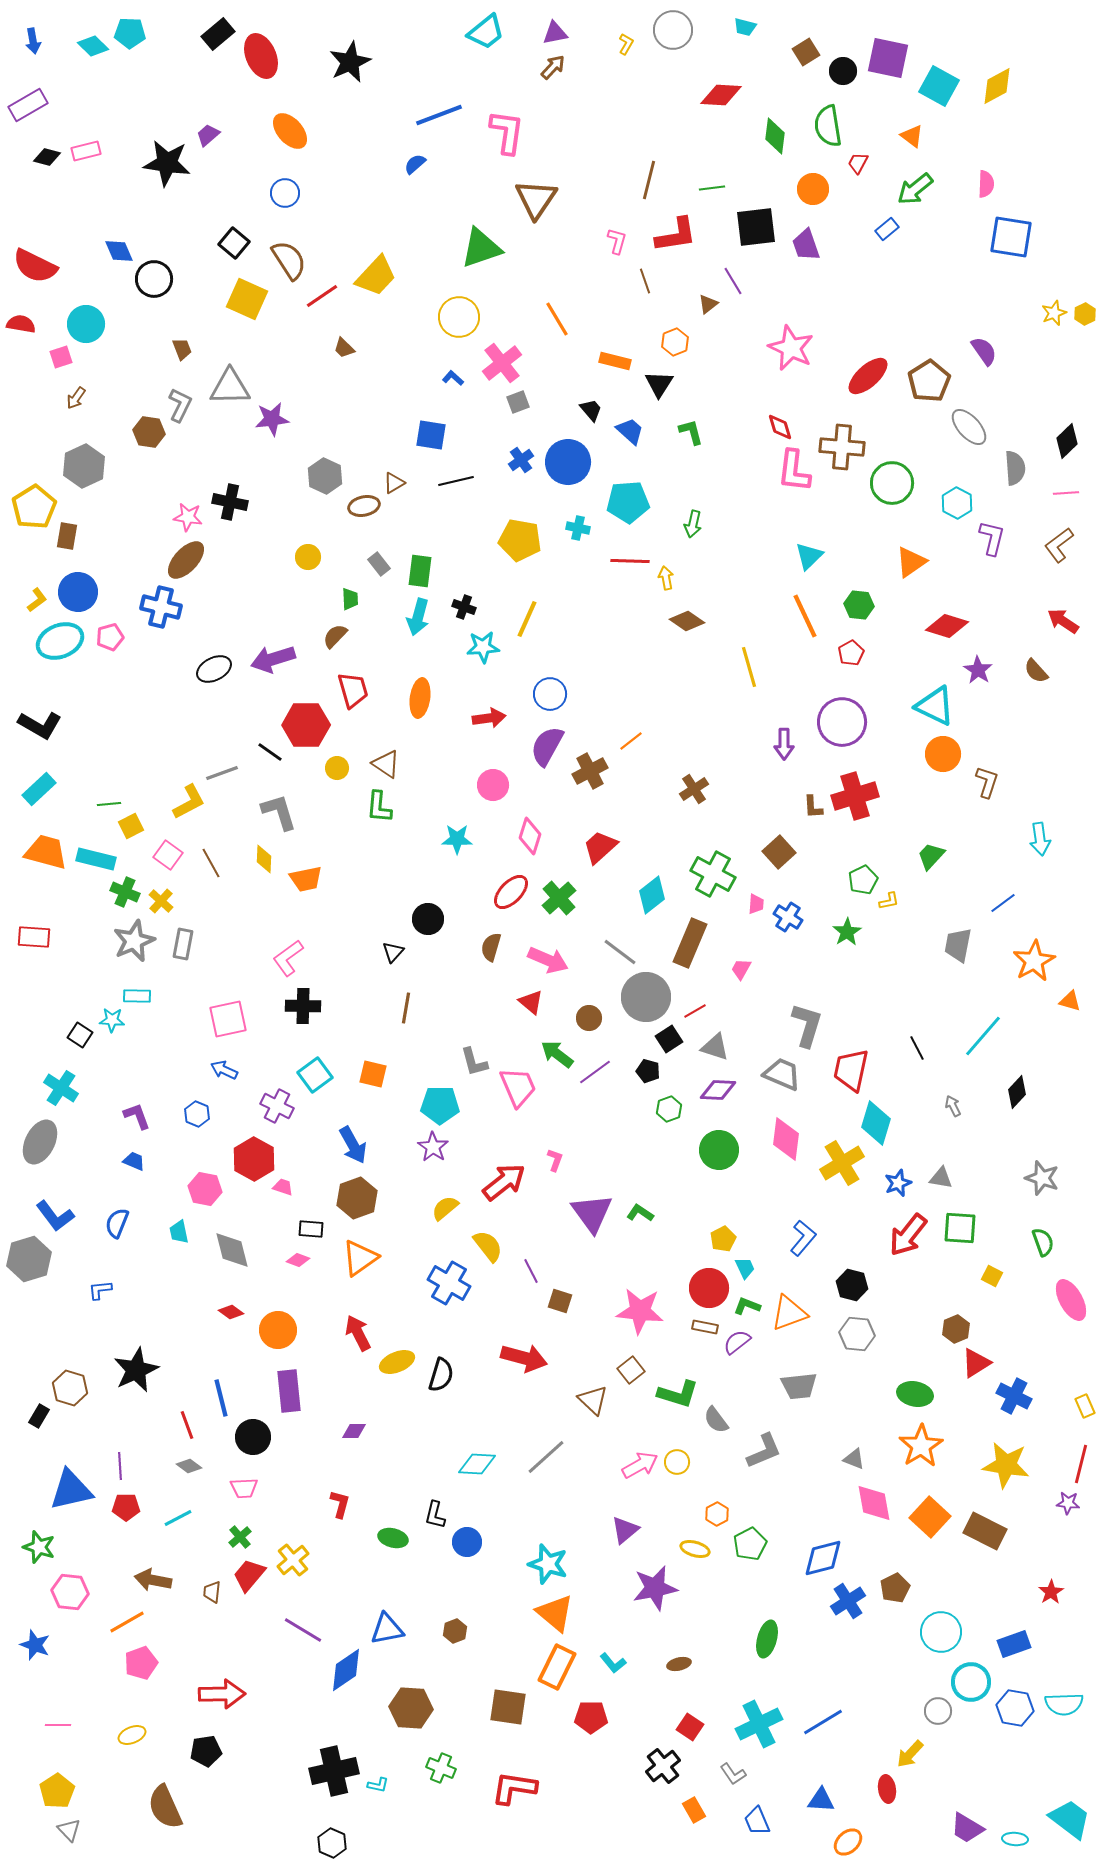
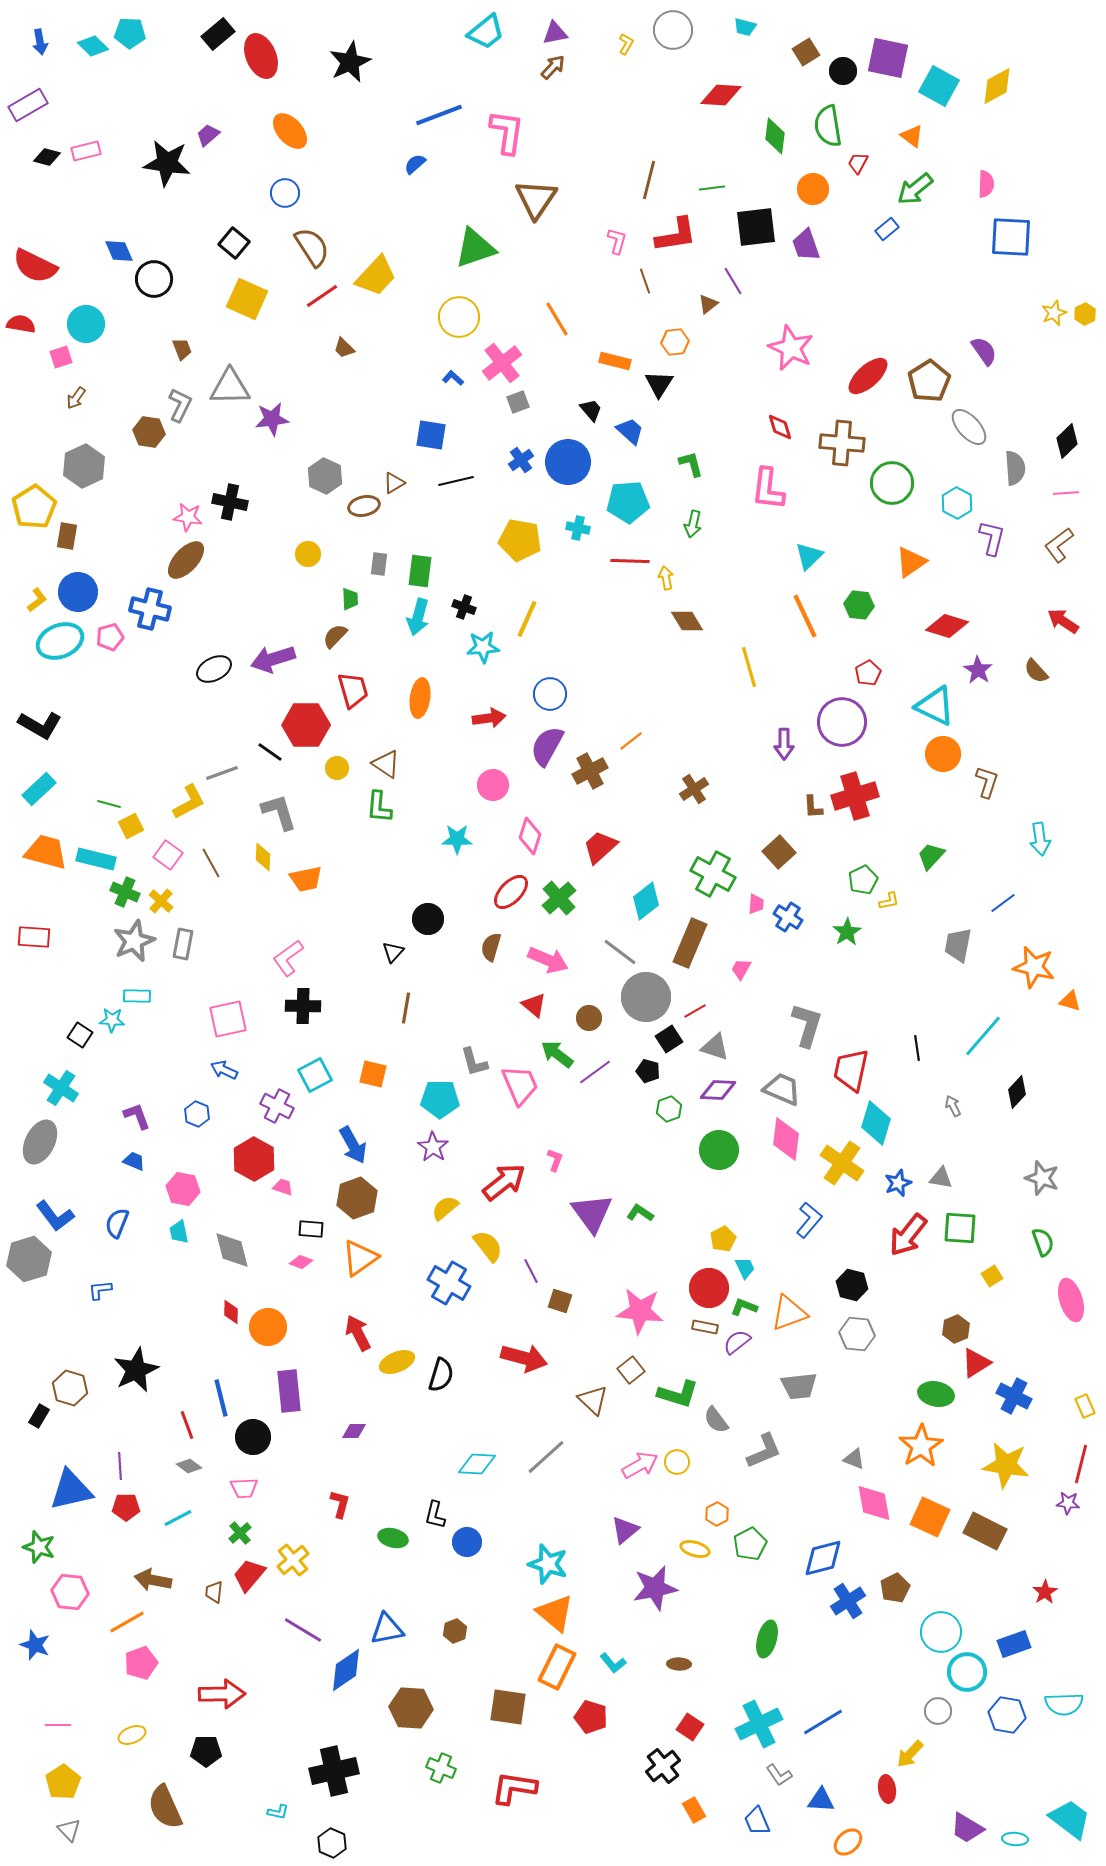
blue arrow at (33, 41): moved 7 px right, 1 px down
blue square at (1011, 237): rotated 6 degrees counterclockwise
green triangle at (481, 248): moved 6 px left
brown semicircle at (289, 260): moved 23 px right, 13 px up
orange hexagon at (675, 342): rotated 16 degrees clockwise
green L-shape at (691, 432): moved 32 px down
brown cross at (842, 447): moved 4 px up
pink L-shape at (794, 471): moved 26 px left, 18 px down
yellow circle at (308, 557): moved 3 px up
gray rectangle at (379, 564): rotated 45 degrees clockwise
blue cross at (161, 607): moved 11 px left, 2 px down
brown diamond at (687, 621): rotated 24 degrees clockwise
red pentagon at (851, 653): moved 17 px right, 20 px down
green line at (109, 804): rotated 20 degrees clockwise
yellow diamond at (264, 859): moved 1 px left, 2 px up
cyan diamond at (652, 895): moved 6 px left, 6 px down
orange star at (1034, 961): moved 6 px down; rotated 30 degrees counterclockwise
red triangle at (531, 1002): moved 3 px right, 3 px down
black line at (917, 1048): rotated 20 degrees clockwise
gray trapezoid at (782, 1074): moved 15 px down
cyan square at (315, 1075): rotated 8 degrees clockwise
pink trapezoid at (518, 1087): moved 2 px right, 2 px up
cyan pentagon at (440, 1105): moved 6 px up
yellow cross at (842, 1163): rotated 24 degrees counterclockwise
pink hexagon at (205, 1189): moved 22 px left
blue L-shape at (803, 1238): moved 6 px right, 18 px up
pink diamond at (298, 1260): moved 3 px right, 2 px down
yellow square at (992, 1276): rotated 30 degrees clockwise
pink ellipse at (1071, 1300): rotated 12 degrees clockwise
green L-shape at (747, 1306): moved 3 px left, 1 px down
red diamond at (231, 1312): rotated 55 degrees clockwise
orange circle at (278, 1330): moved 10 px left, 3 px up
green ellipse at (915, 1394): moved 21 px right
orange square at (930, 1517): rotated 18 degrees counterclockwise
green cross at (240, 1537): moved 4 px up
brown trapezoid at (212, 1592): moved 2 px right
red star at (1051, 1592): moved 6 px left
brown ellipse at (679, 1664): rotated 15 degrees clockwise
cyan circle at (971, 1682): moved 4 px left, 10 px up
blue hexagon at (1015, 1708): moved 8 px left, 7 px down
red pentagon at (591, 1717): rotated 16 degrees clockwise
black pentagon at (206, 1751): rotated 8 degrees clockwise
gray L-shape at (733, 1774): moved 46 px right, 1 px down
cyan L-shape at (378, 1785): moved 100 px left, 27 px down
yellow pentagon at (57, 1791): moved 6 px right, 9 px up
